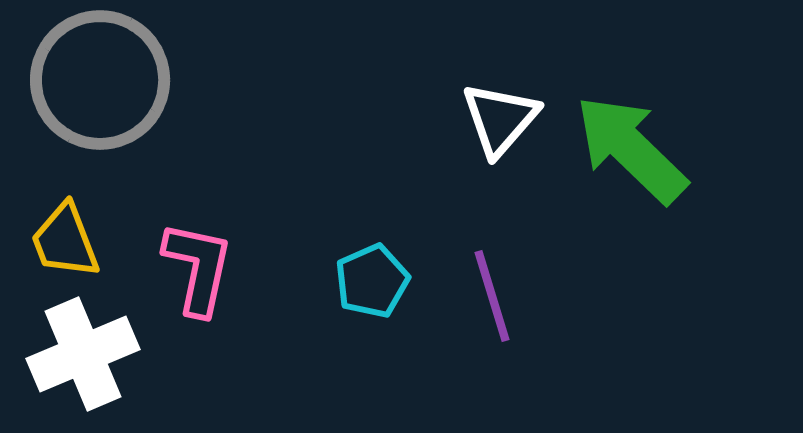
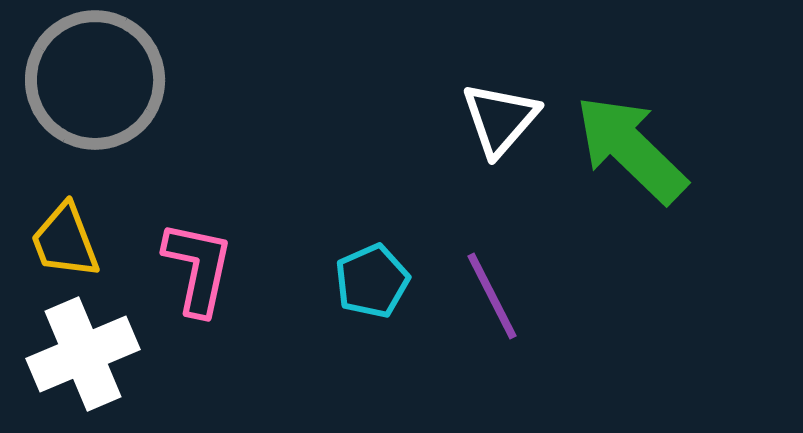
gray circle: moved 5 px left
purple line: rotated 10 degrees counterclockwise
